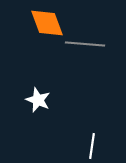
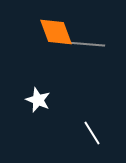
orange diamond: moved 9 px right, 9 px down
white line: moved 13 px up; rotated 40 degrees counterclockwise
